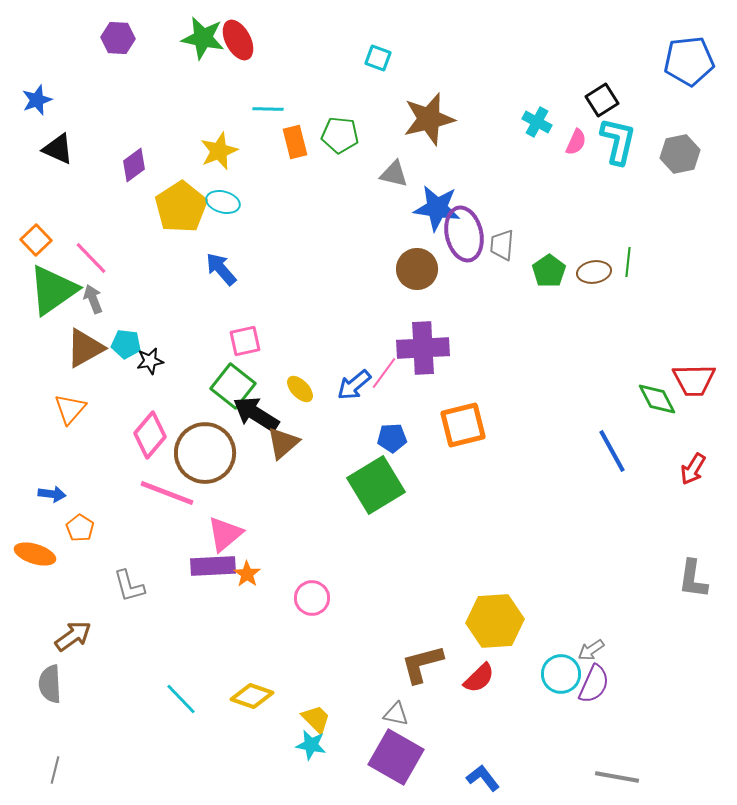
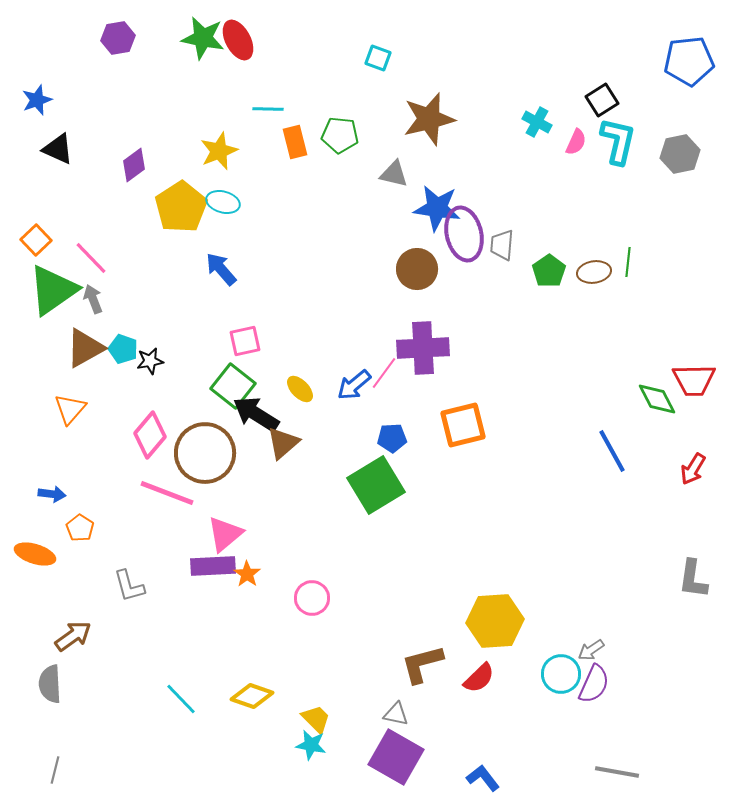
purple hexagon at (118, 38): rotated 12 degrees counterclockwise
cyan pentagon at (126, 344): moved 3 px left, 5 px down; rotated 12 degrees clockwise
gray line at (617, 777): moved 5 px up
